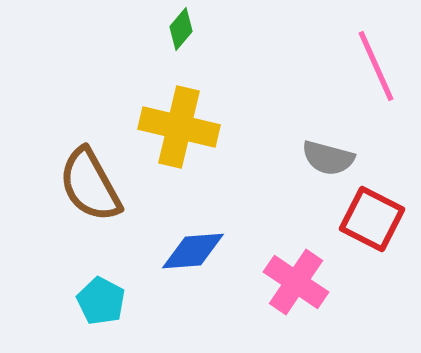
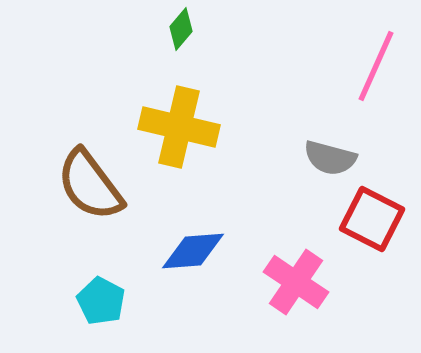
pink line: rotated 48 degrees clockwise
gray semicircle: moved 2 px right
brown semicircle: rotated 8 degrees counterclockwise
